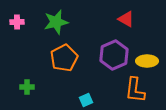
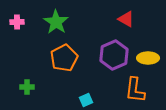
green star: rotated 25 degrees counterclockwise
yellow ellipse: moved 1 px right, 3 px up
